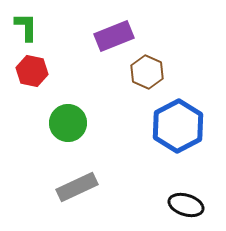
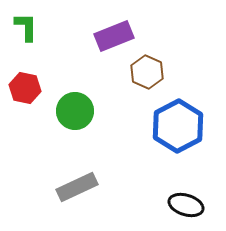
red hexagon: moved 7 px left, 17 px down
green circle: moved 7 px right, 12 px up
